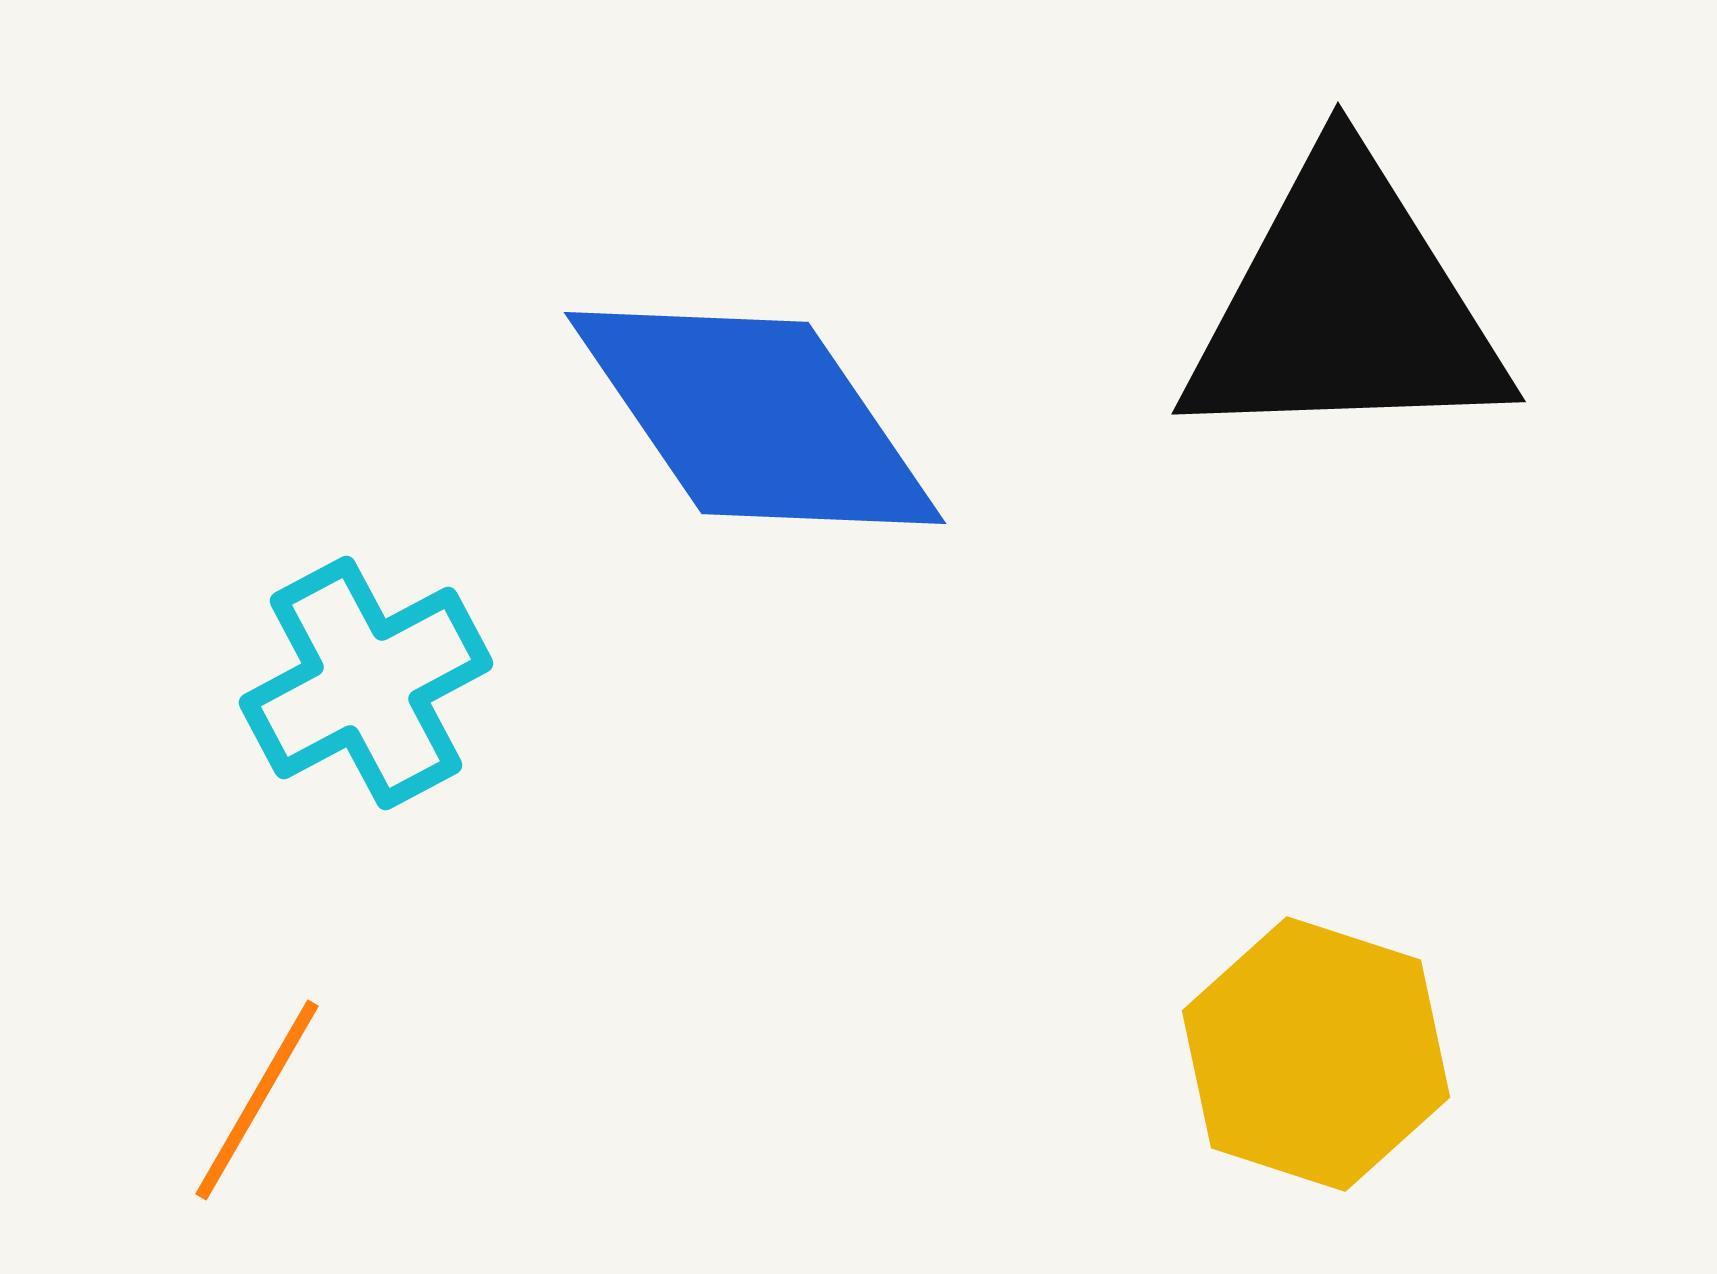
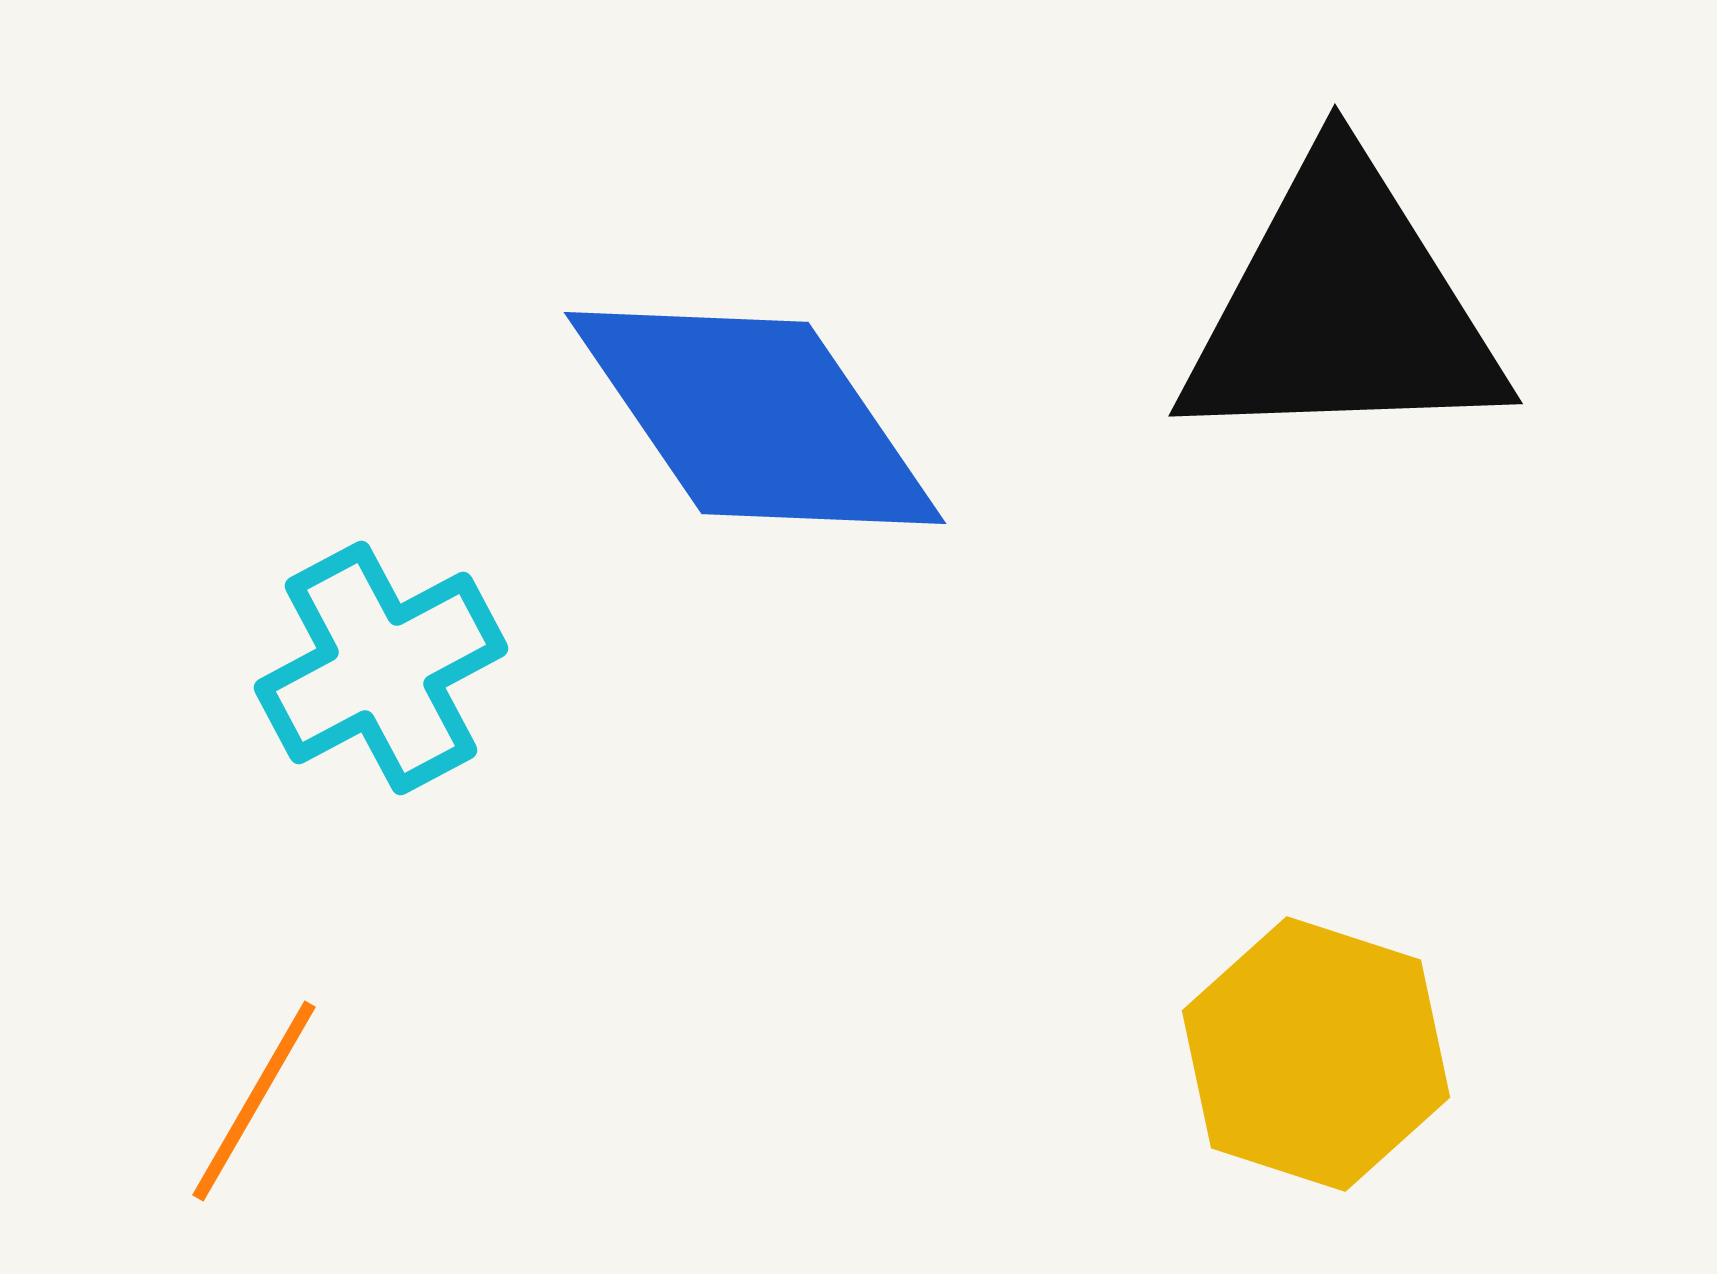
black triangle: moved 3 px left, 2 px down
cyan cross: moved 15 px right, 15 px up
orange line: moved 3 px left, 1 px down
